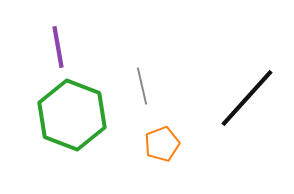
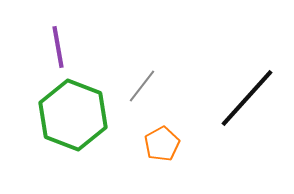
gray line: rotated 51 degrees clockwise
green hexagon: moved 1 px right
orange pentagon: rotated 8 degrees counterclockwise
